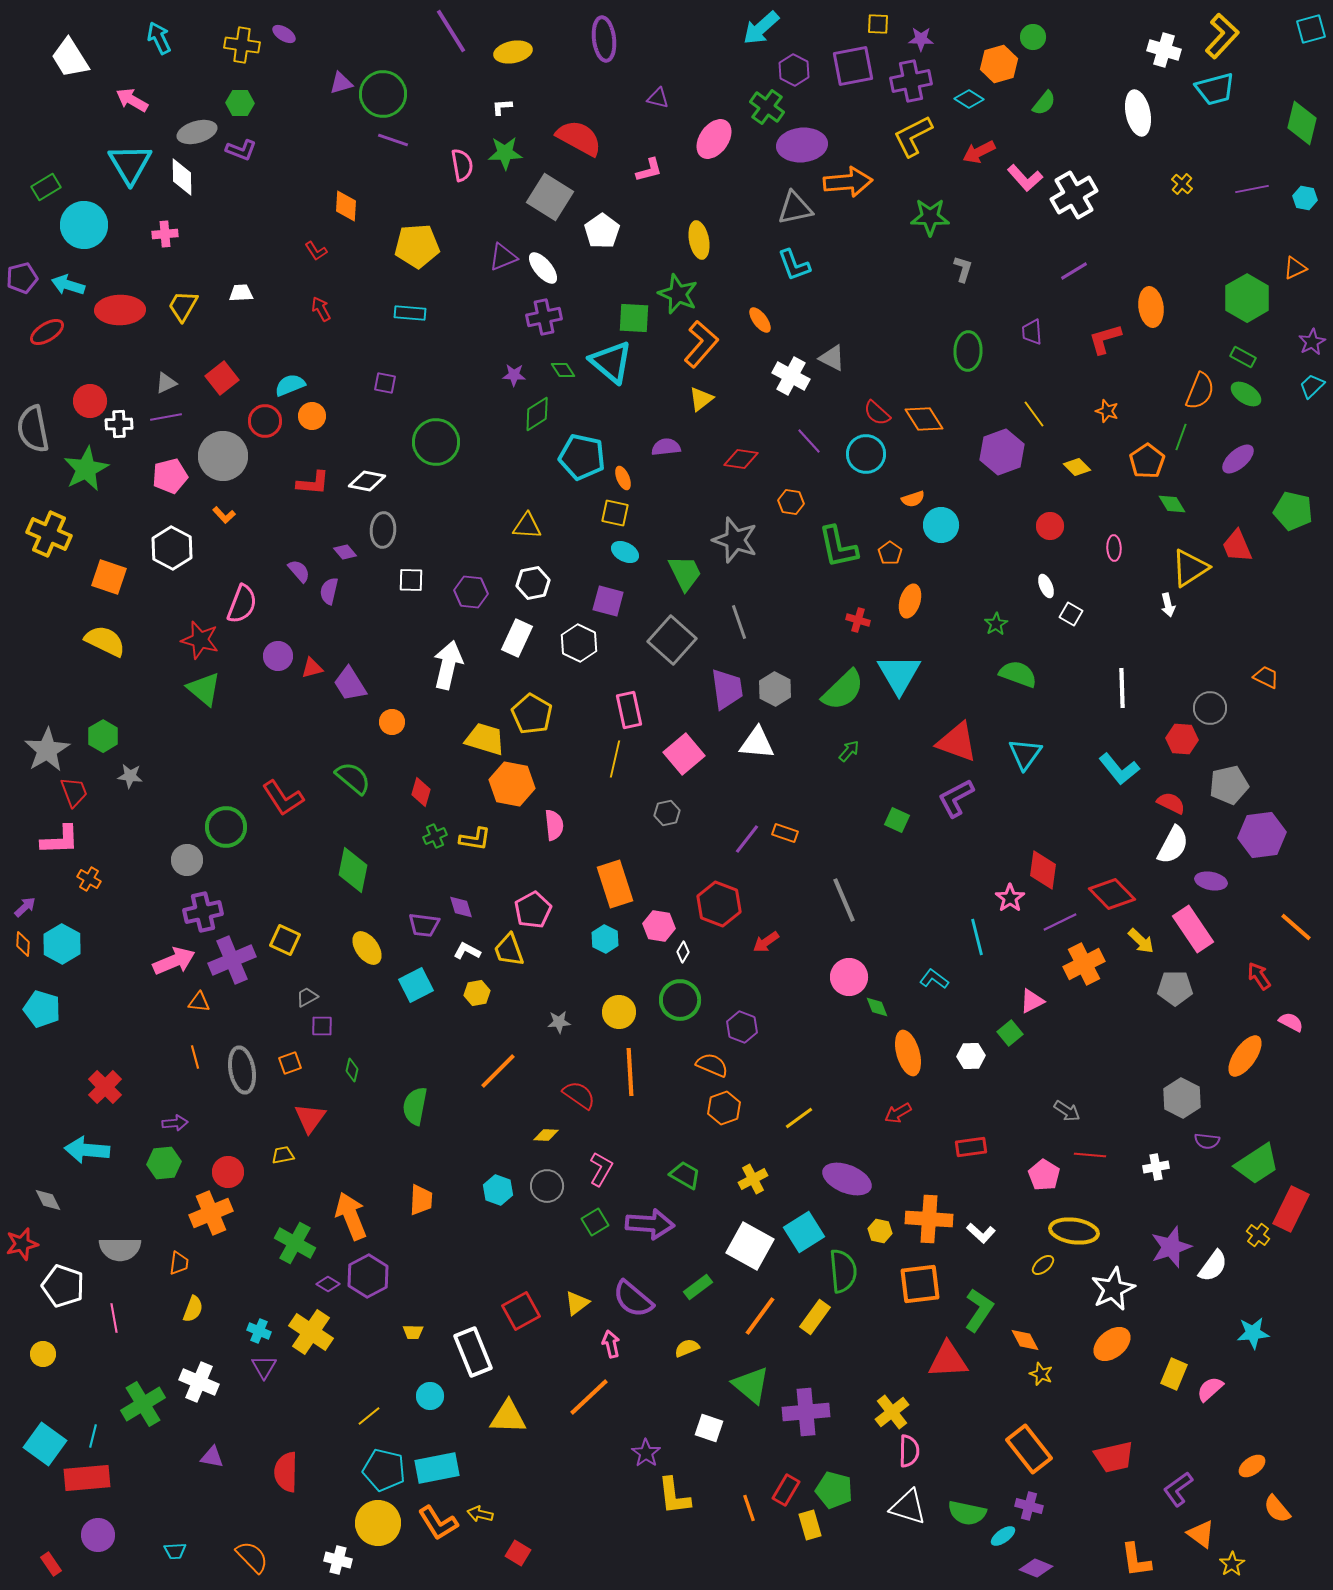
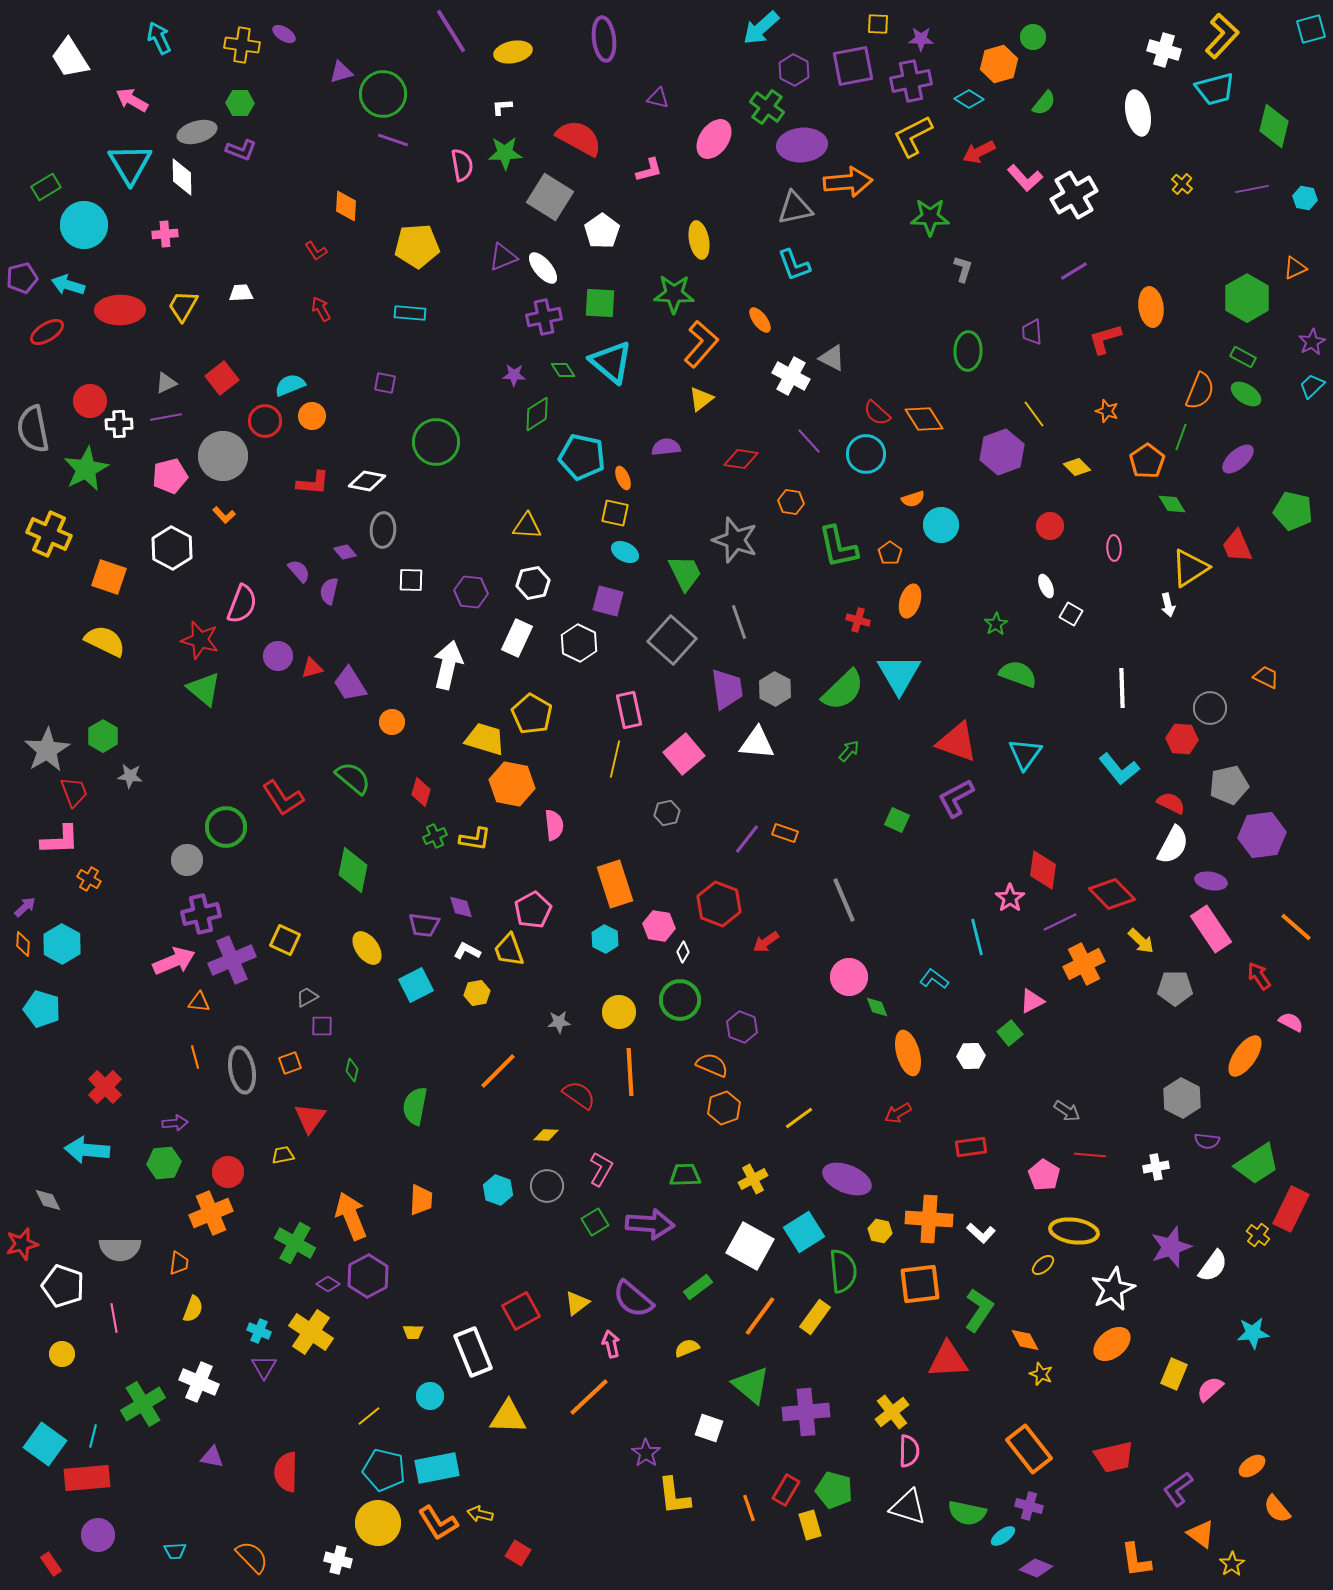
purple triangle at (341, 83): moved 11 px up
green diamond at (1302, 123): moved 28 px left, 3 px down
green star at (678, 294): moved 4 px left; rotated 21 degrees counterclockwise
green square at (634, 318): moved 34 px left, 15 px up
purple cross at (203, 912): moved 2 px left, 2 px down
pink rectangle at (1193, 929): moved 18 px right
green trapezoid at (685, 1175): rotated 32 degrees counterclockwise
yellow circle at (43, 1354): moved 19 px right
